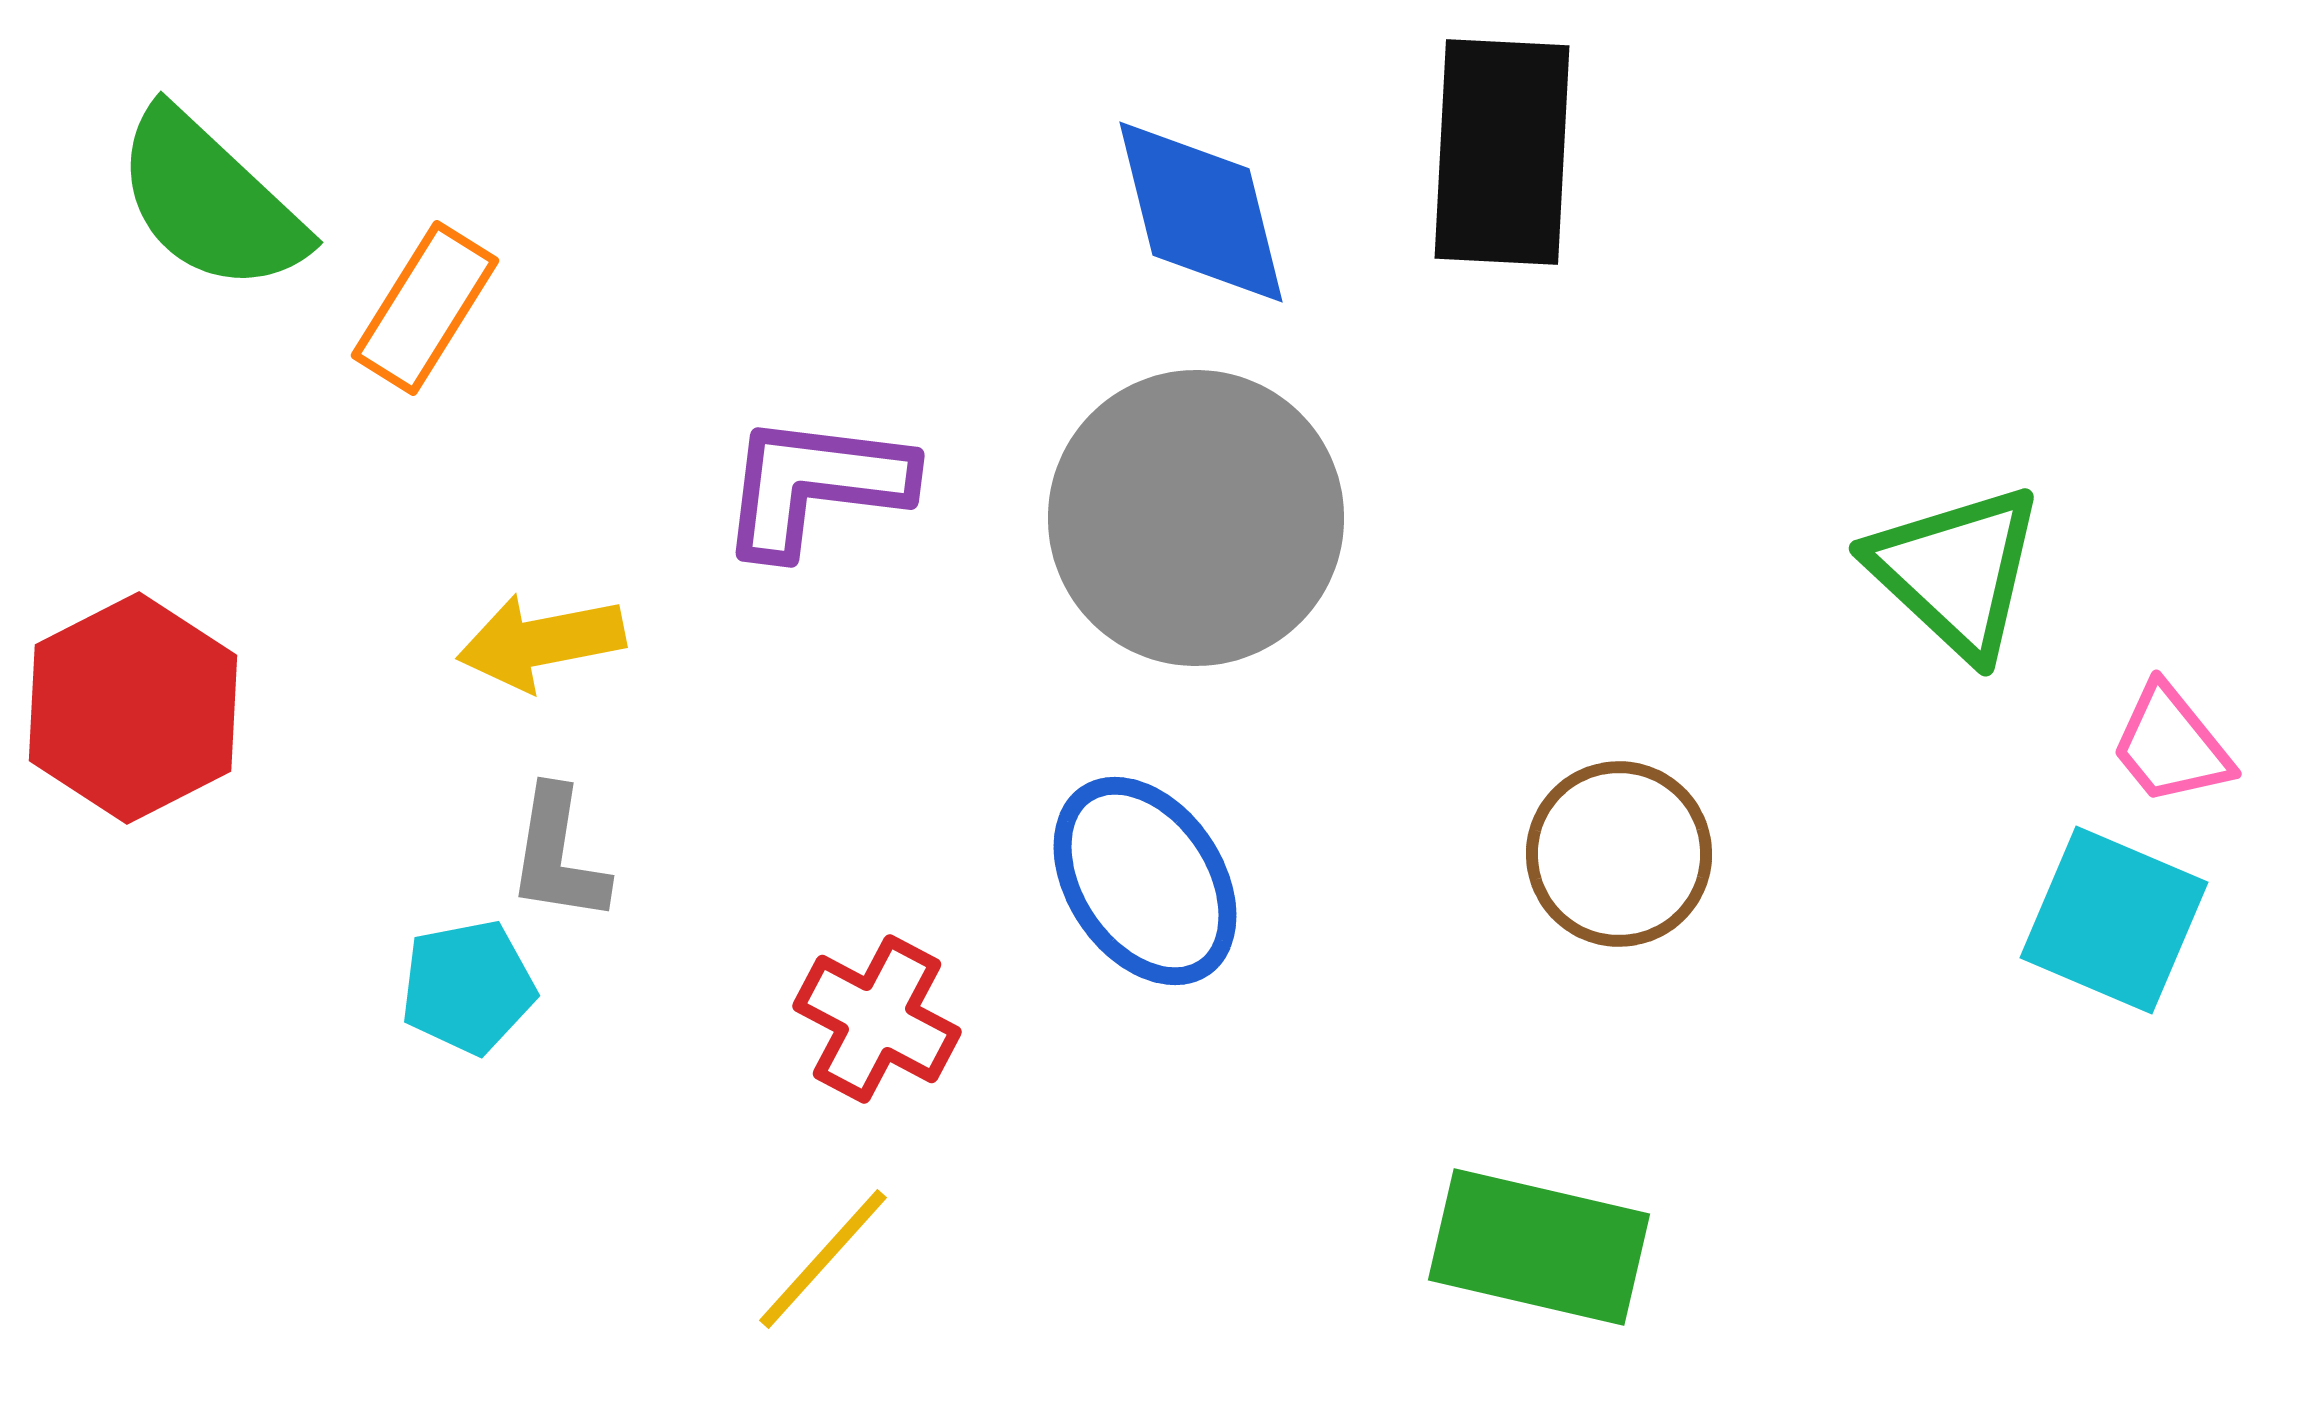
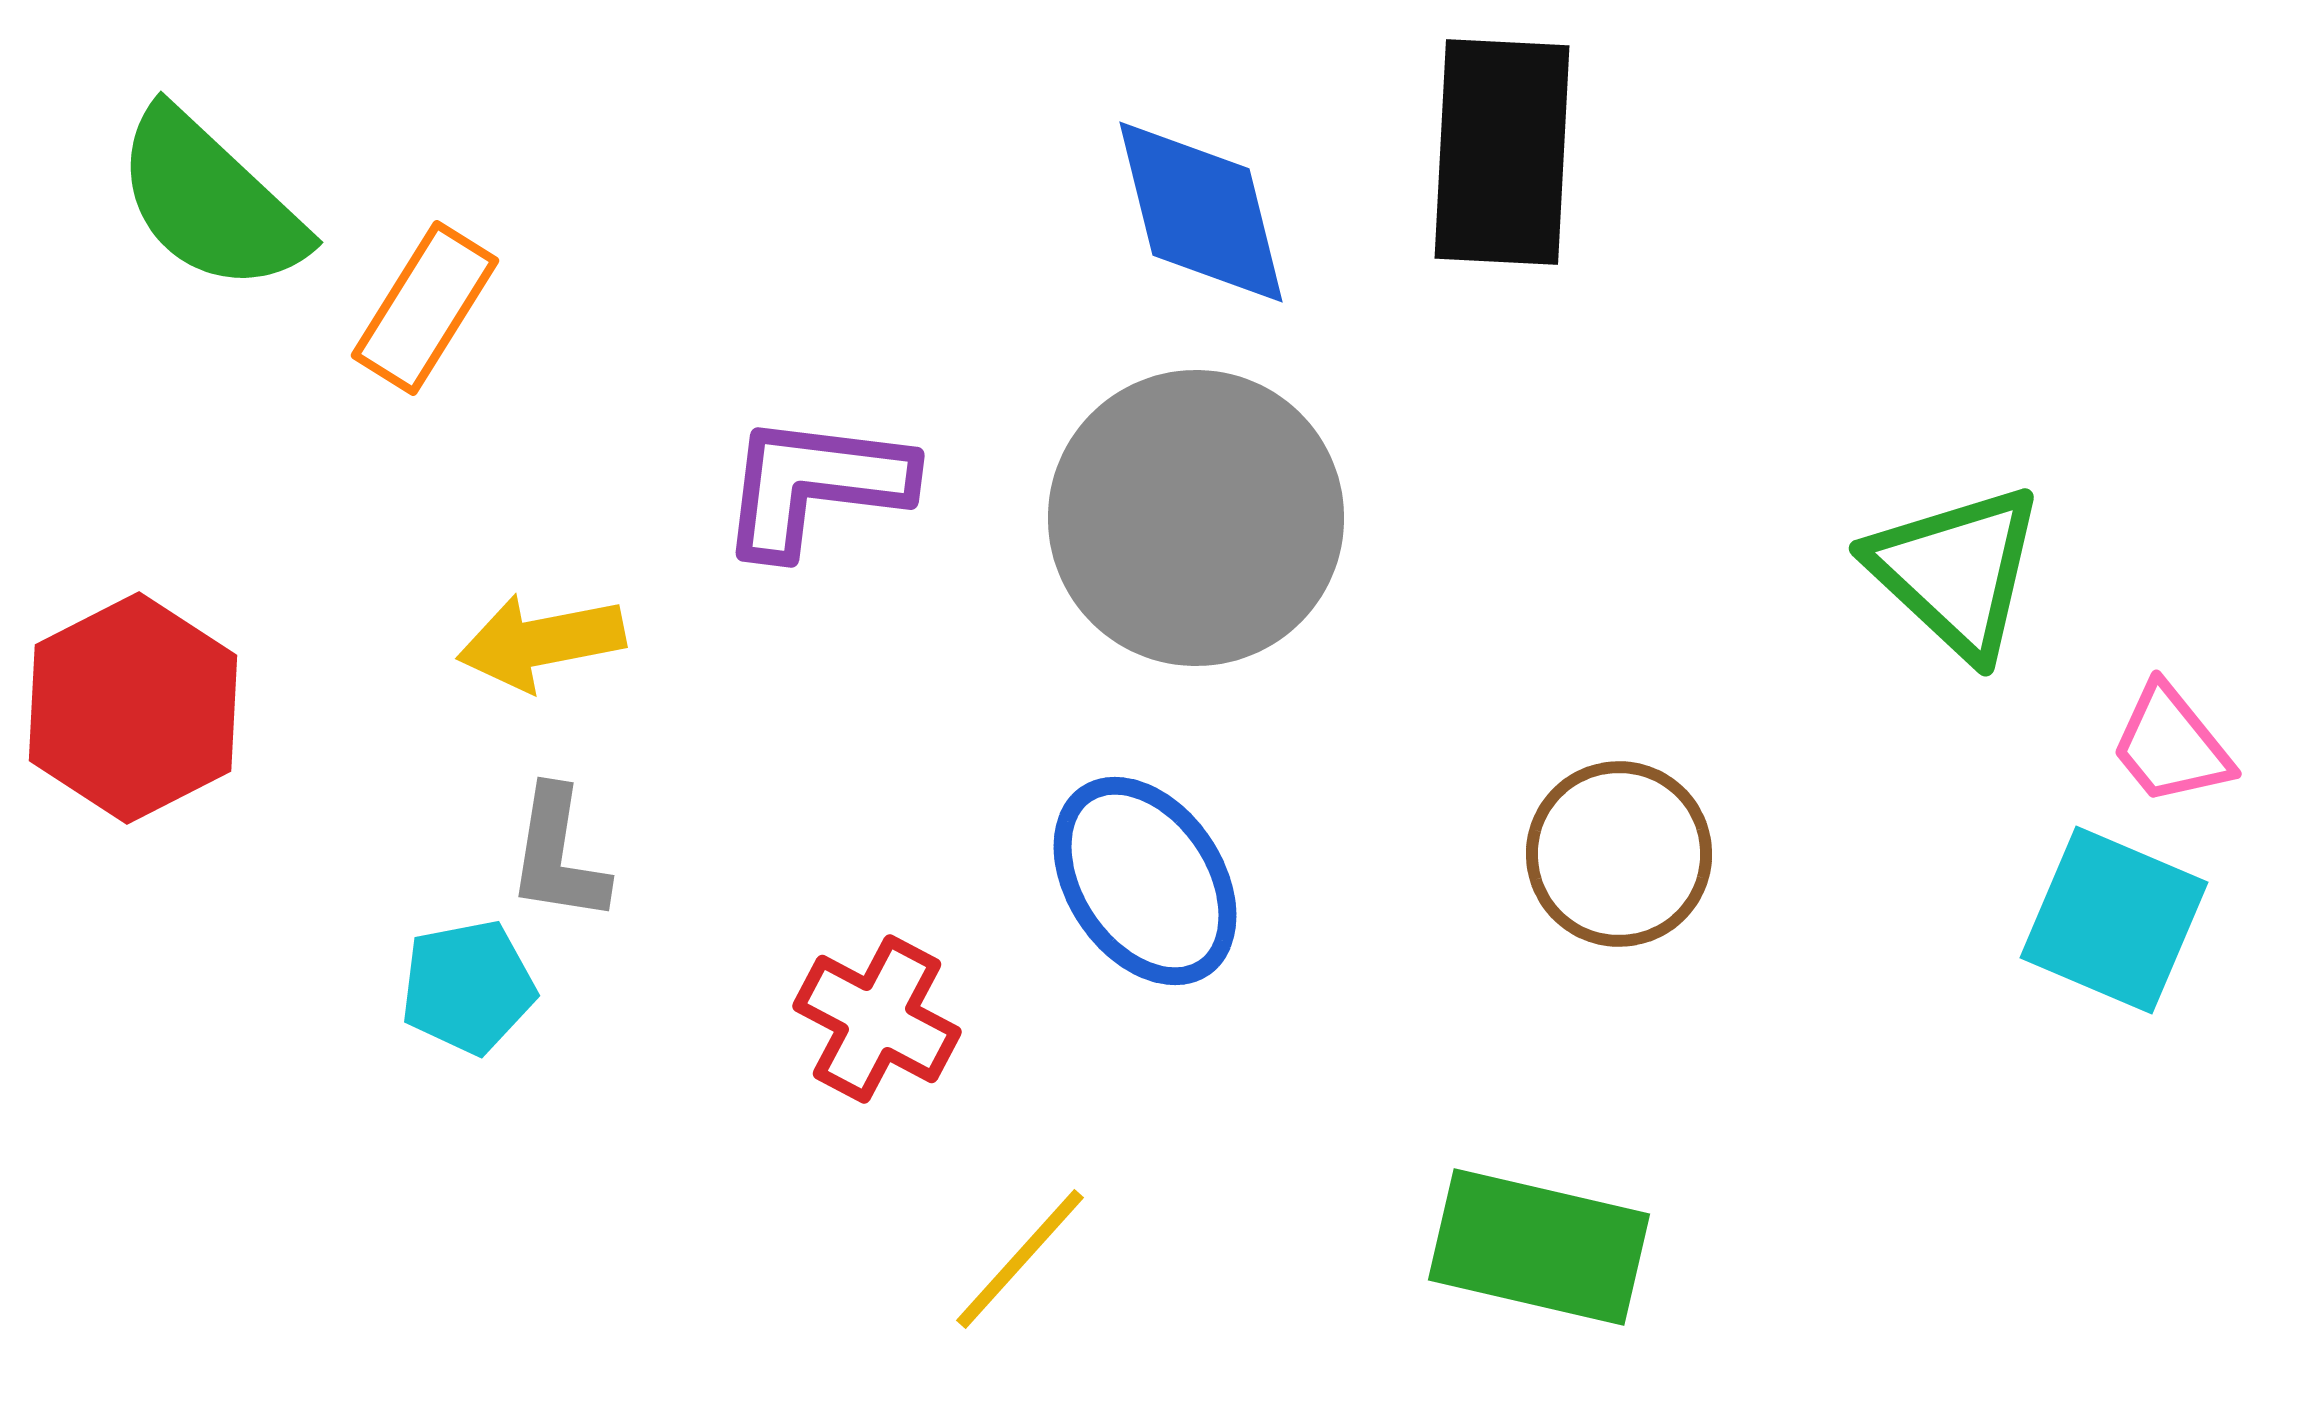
yellow line: moved 197 px right
